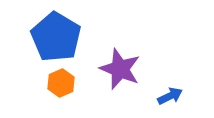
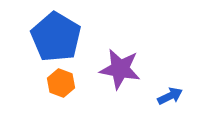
purple star: rotated 12 degrees counterclockwise
orange hexagon: rotated 16 degrees counterclockwise
